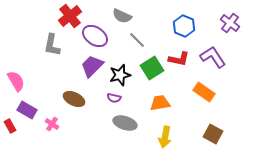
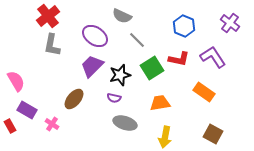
red cross: moved 22 px left
brown ellipse: rotated 75 degrees counterclockwise
